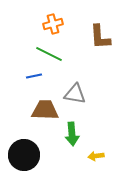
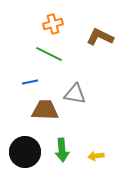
brown L-shape: rotated 120 degrees clockwise
blue line: moved 4 px left, 6 px down
green arrow: moved 10 px left, 16 px down
black circle: moved 1 px right, 3 px up
